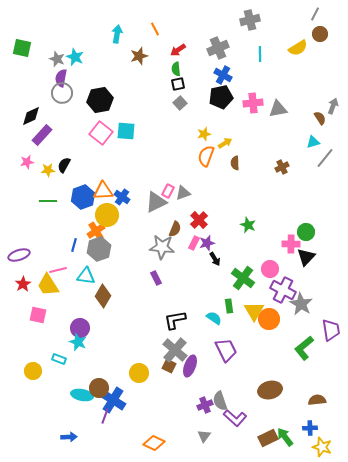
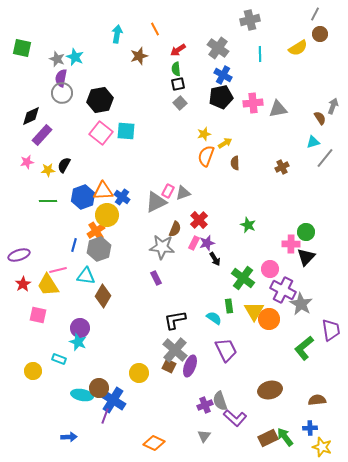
gray cross at (218, 48): rotated 30 degrees counterclockwise
